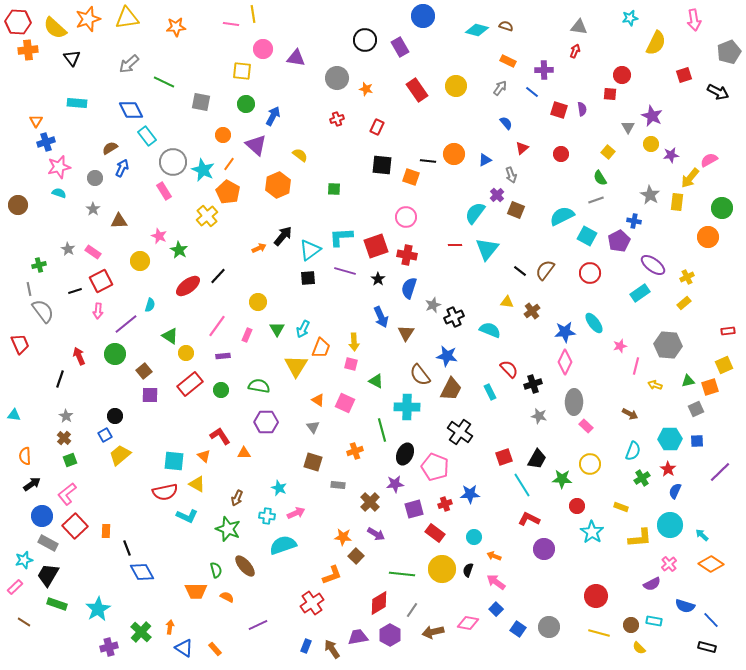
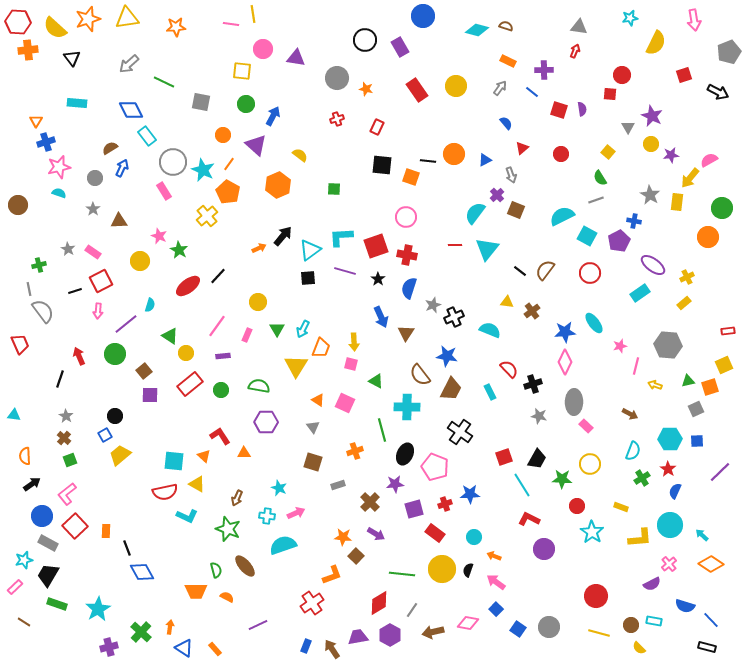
gray rectangle at (338, 485): rotated 24 degrees counterclockwise
